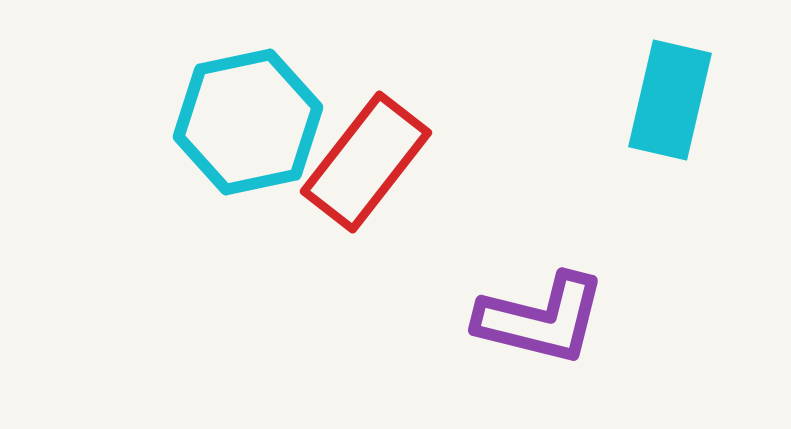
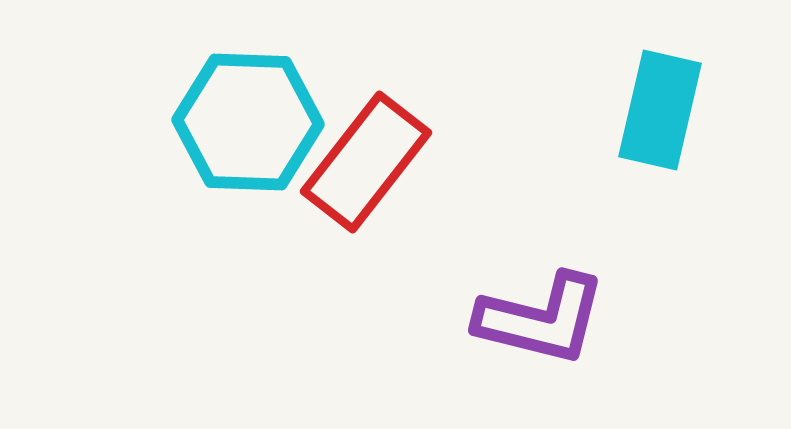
cyan rectangle: moved 10 px left, 10 px down
cyan hexagon: rotated 14 degrees clockwise
